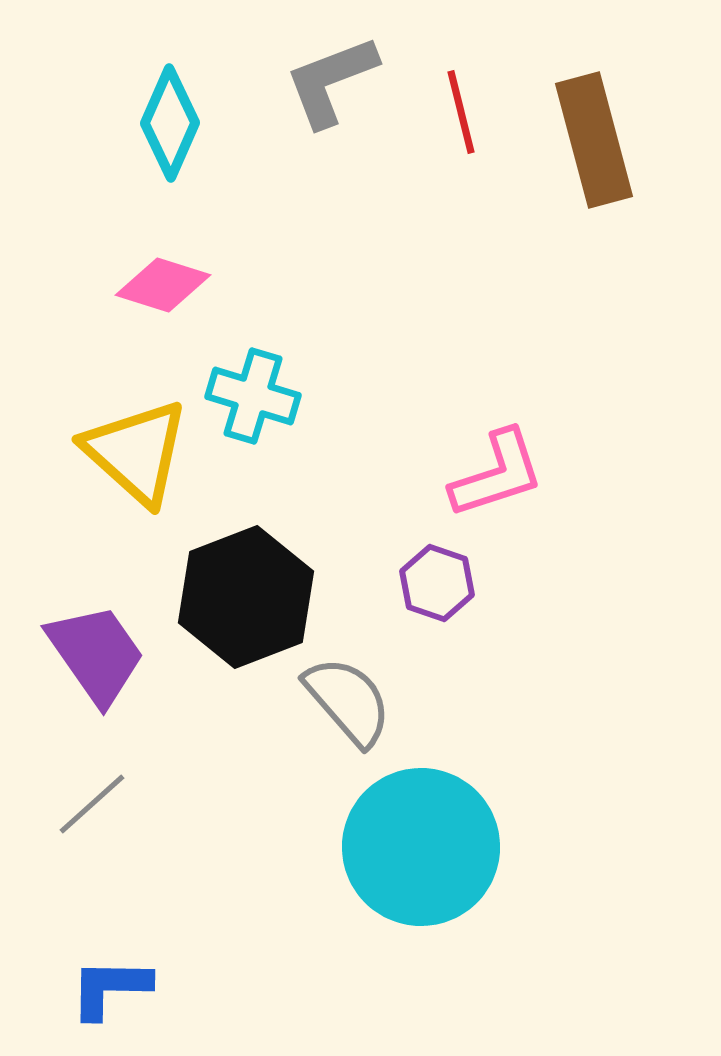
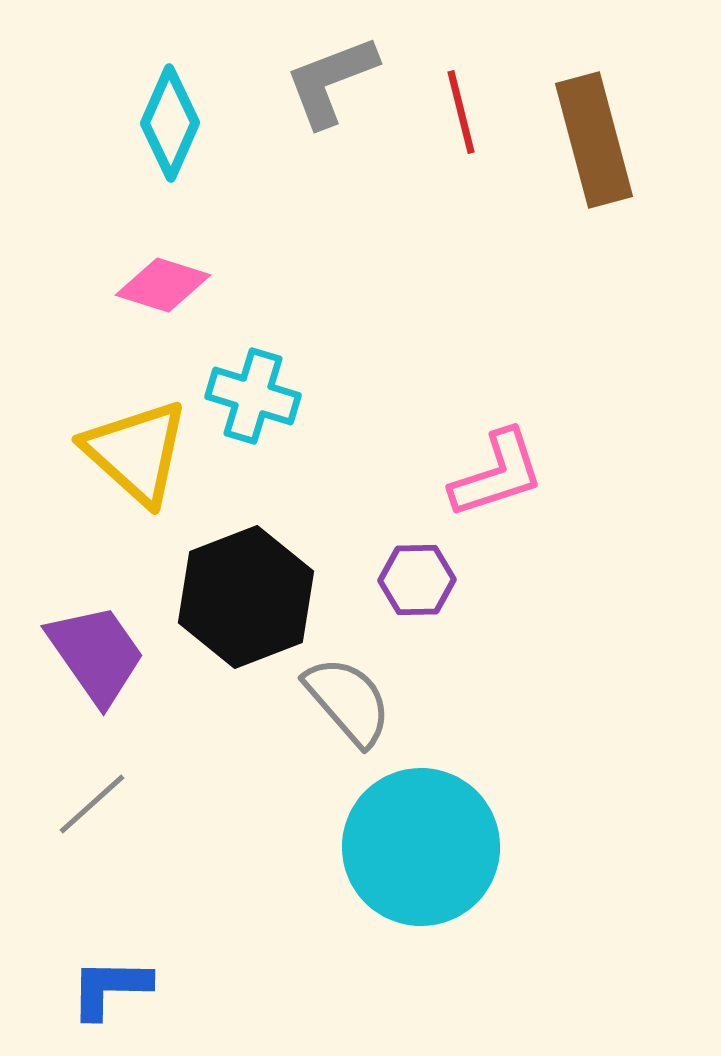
purple hexagon: moved 20 px left, 3 px up; rotated 20 degrees counterclockwise
